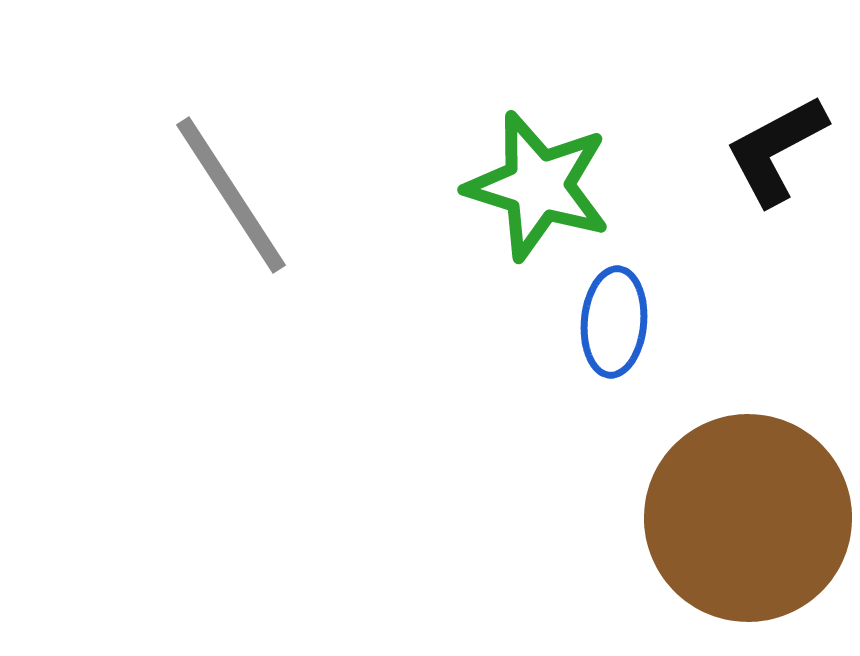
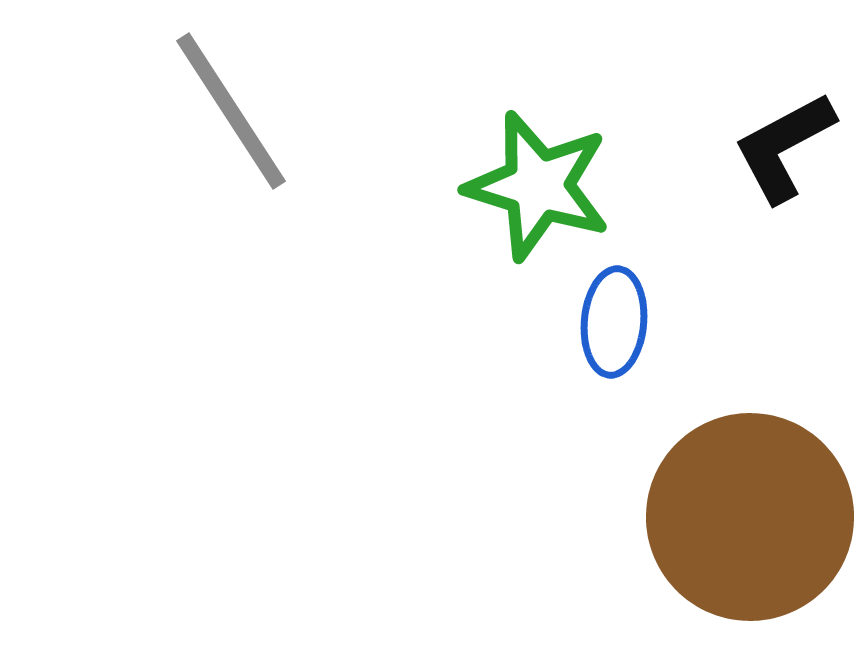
black L-shape: moved 8 px right, 3 px up
gray line: moved 84 px up
brown circle: moved 2 px right, 1 px up
